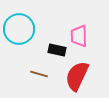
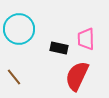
pink trapezoid: moved 7 px right, 3 px down
black rectangle: moved 2 px right, 2 px up
brown line: moved 25 px left, 3 px down; rotated 36 degrees clockwise
